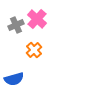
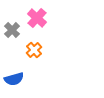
pink cross: moved 1 px up
gray cross: moved 4 px left, 5 px down; rotated 21 degrees counterclockwise
